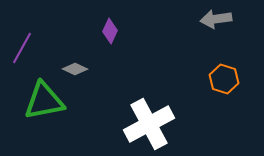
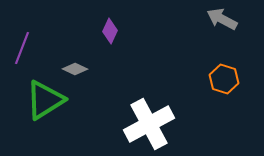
gray arrow: moved 6 px right; rotated 36 degrees clockwise
purple line: rotated 8 degrees counterclockwise
green triangle: moved 1 px right, 1 px up; rotated 21 degrees counterclockwise
